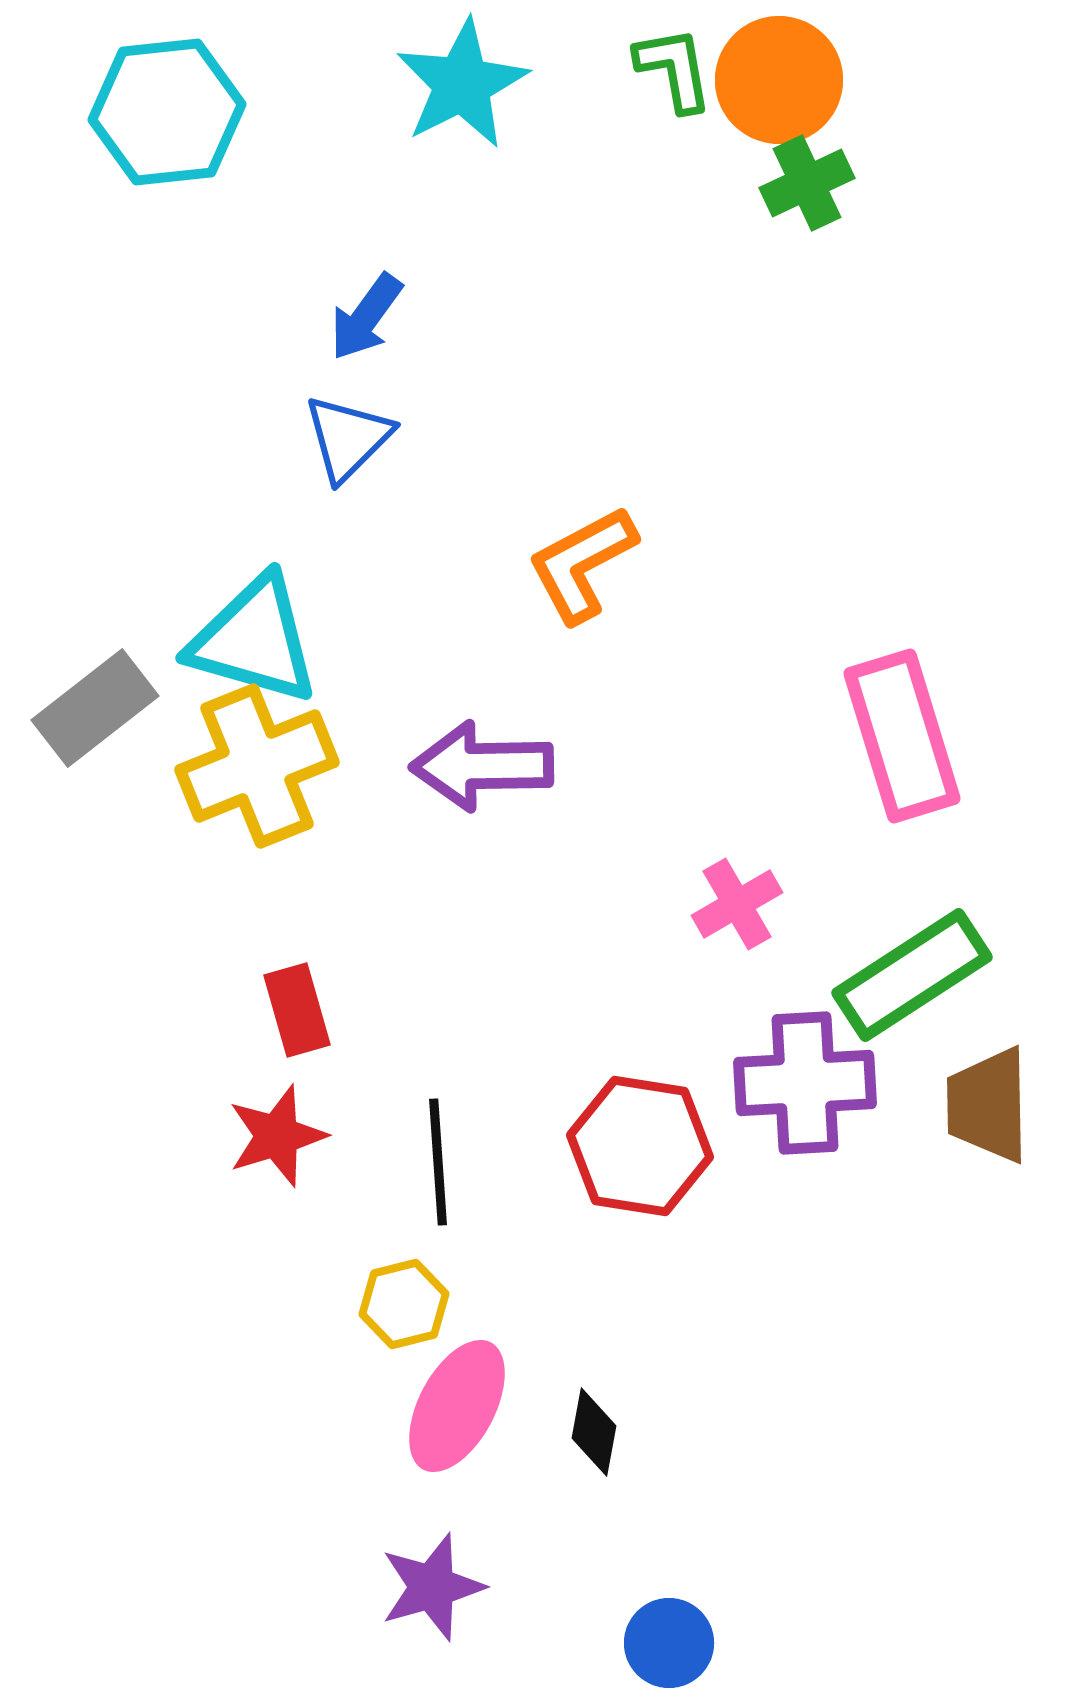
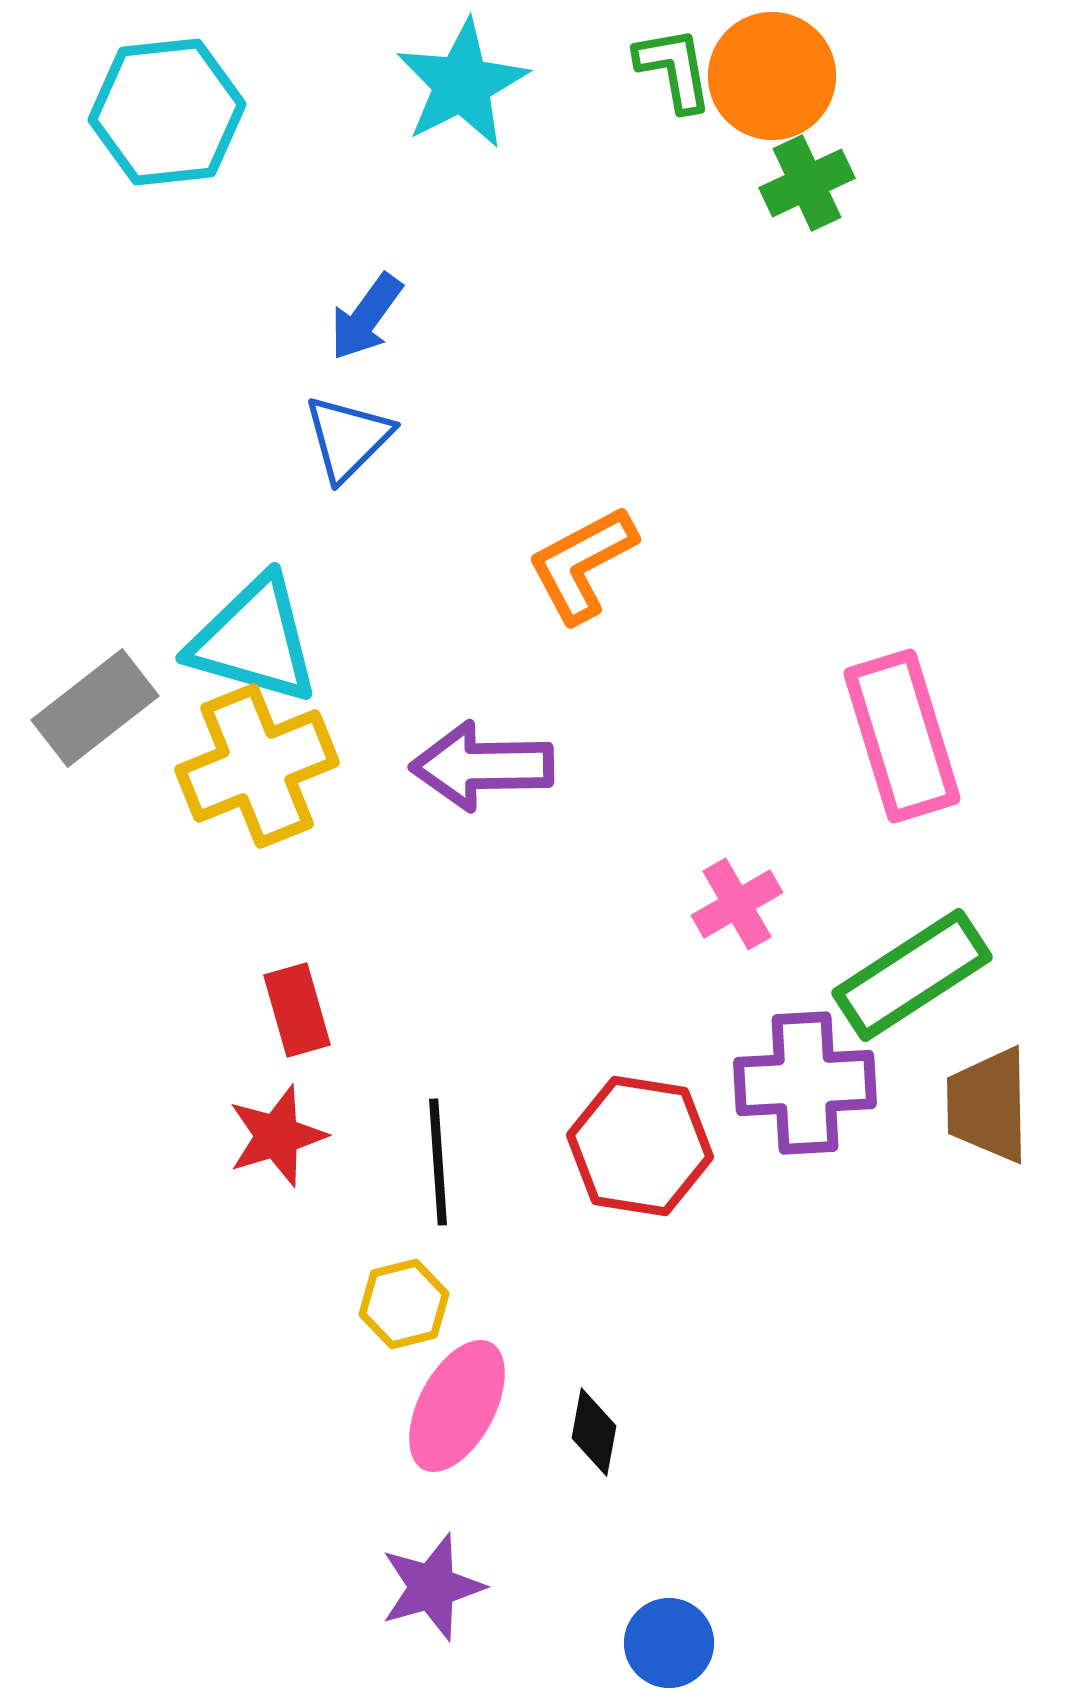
orange circle: moved 7 px left, 4 px up
